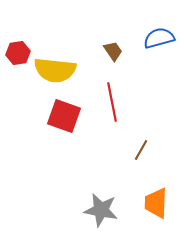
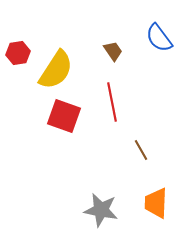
blue semicircle: rotated 112 degrees counterclockwise
yellow semicircle: moved 1 px right; rotated 63 degrees counterclockwise
brown line: rotated 60 degrees counterclockwise
